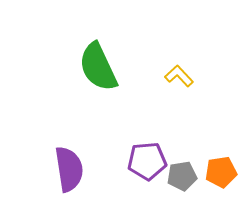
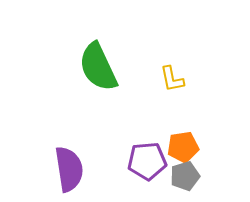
yellow L-shape: moved 7 px left, 3 px down; rotated 148 degrees counterclockwise
orange pentagon: moved 38 px left, 25 px up
gray pentagon: moved 3 px right; rotated 8 degrees counterclockwise
